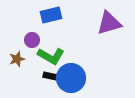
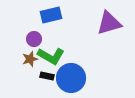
purple circle: moved 2 px right, 1 px up
brown star: moved 13 px right
black rectangle: moved 3 px left
